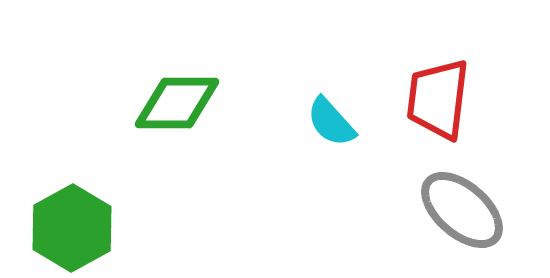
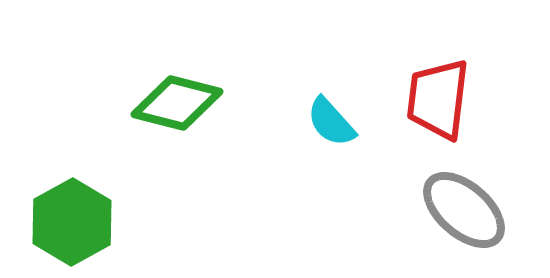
green diamond: rotated 14 degrees clockwise
gray ellipse: moved 2 px right
green hexagon: moved 6 px up
